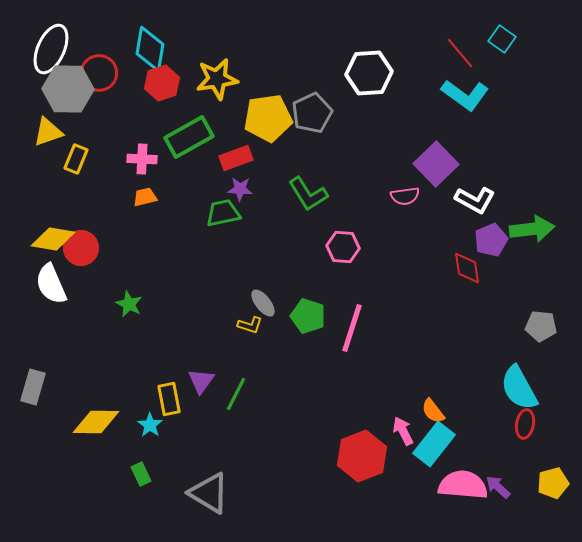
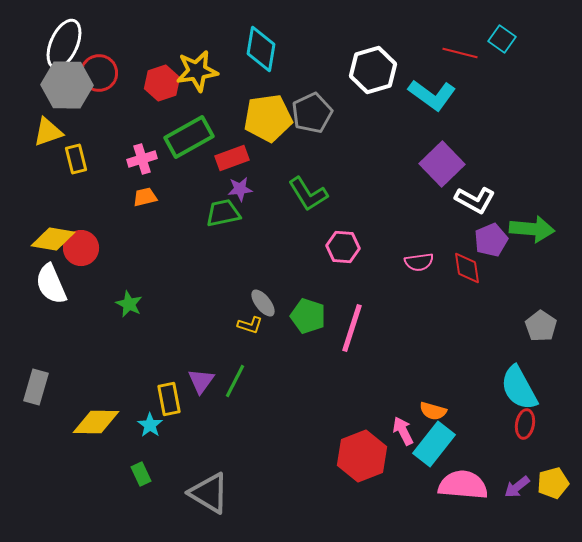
white ellipse at (51, 49): moved 13 px right, 5 px up
cyan diamond at (150, 49): moved 111 px right
red line at (460, 53): rotated 36 degrees counterclockwise
white hexagon at (369, 73): moved 4 px right, 3 px up; rotated 12 degrees counterclockwise
yellow star at (217, 79): moved 20 px left, 8 px up
gray hexagon at (68, 89): moved 1 px left, 4 px up
cyan L-shape at (465, 95): moved 33 px left
red rectangle at (236, 158): moved 4 px left
yellow rectangle at (76, 159): rotated 36 degrees counterclockwise
pink cross at (142, 159): rotated 20 degrees counterclockwise
purple square at (436, 164): moved 6 px right
purple star at (240, 189): rotated 10 degrees counterclockwise
pink semicircle at (405, 196): moved 14 px right, 66 px down
green arrow at (532, 229): rotated 12 degrees clockwise
gray pentagon at (541, 326): rotated 28 degrees clockwise
gray rectangle at (33, 387): moved 3 px right
green line at (236, 394): moved 1 px left, 13 px up
orange semicircle at (433, 411): rotated 36 degrees counterclockwise
purple arrow at (498, 487): moved 19 px right; rotated 80 degrees counterclockwise
